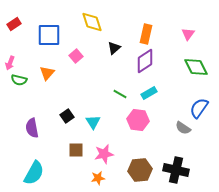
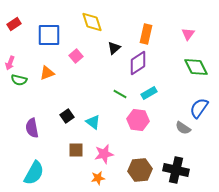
purple diamond: moved 7 px left, 2 px down
orange triangle: rotated 28 degrees clockwise
cyan triangle: rotated 21 degrees counterclockwise
